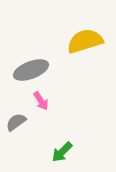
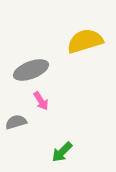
gray semicircle: rotated 20 degrees clockwise
